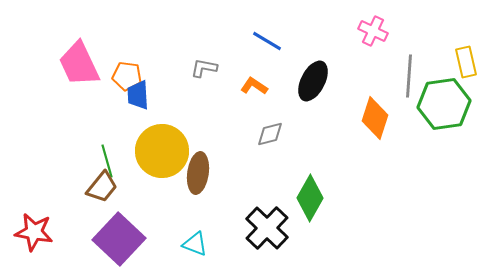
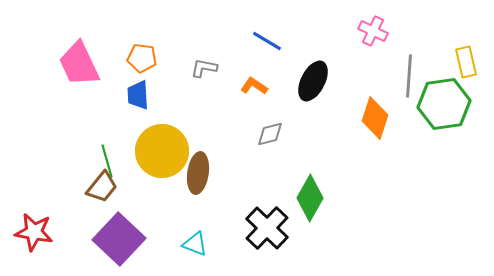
orange pentagon: moved 15 px right, 18 px up
